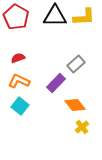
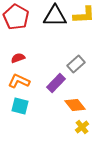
yellow L-shape: moved 2 px up
cyan square: rotated 24 degrees counterclockwise
